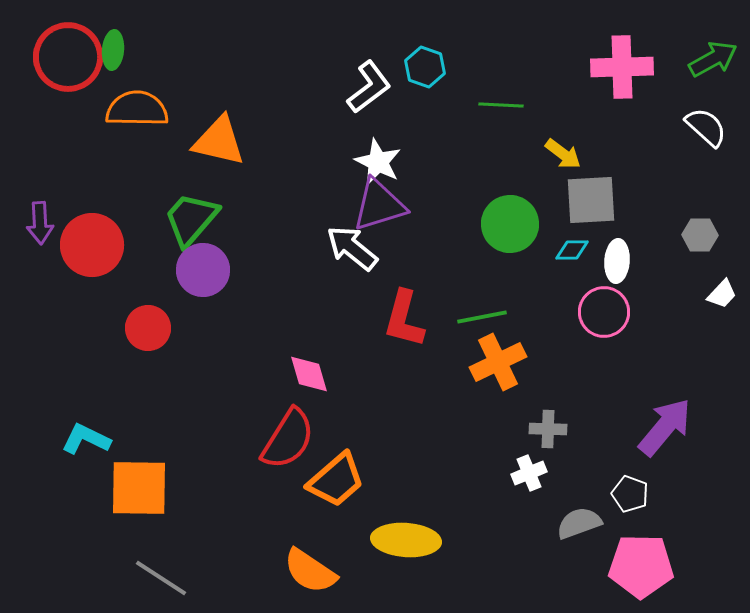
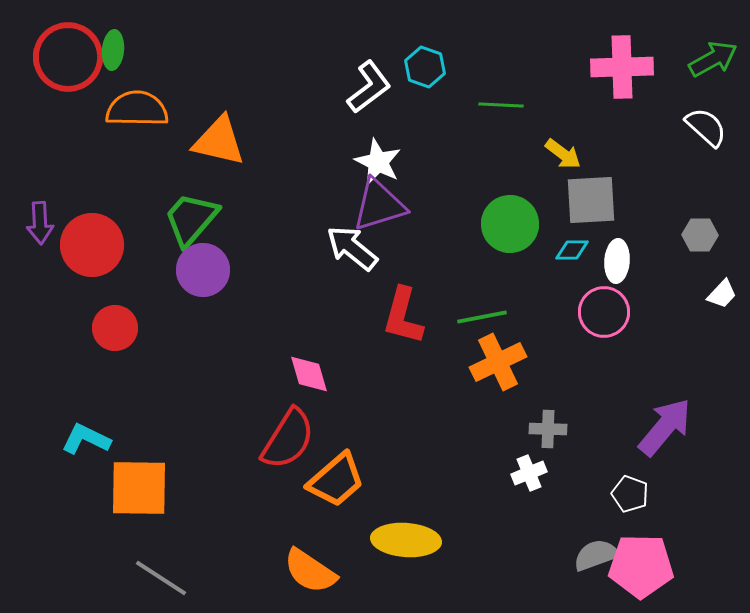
red L-shape at (404, 319): moved 1 px left, 3 px up
red circle at (148, 328): moved 33 px left
gray semicircle at (579, 523): moved 17 px right, 32 px down
